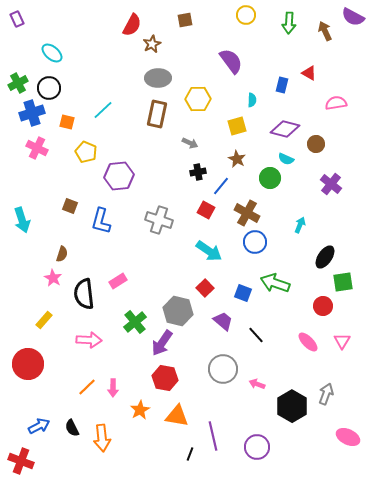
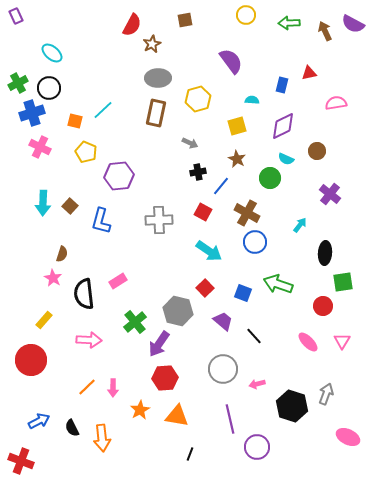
purple semicircle at (353, 17): moved 7 px down
purple rectangle at (17, 19): moved 1 px left, 3 px up
green arrow at (289, 23): rotated 85 degrees clockwise
red triangle at (309, 73): rotated 42 degrees counterclockwise
yellow hexagon at (198, 99): rotated 15 degrees counterclockwise
cyan semicircle at (252, 100): rotated 88 degrees counterclockwise
brown rectangle at (157, 114): moved 1 px left, 1 px up
orange square at (67, 122): moved 8 px right, 1 px up
purple diamond at (285, 129): moved 2 px left, 3 px up; rotated 40 degrees counterclockwise
brown circle at (316, 144): moved 1 px right, 7 px down
pink cross at (37, 148): moved 3 px right, 1 px up
purple cross at (331, 184): moved 1 px left, 10 px down
brown square at (70, 206): rotated 21 degrees clockwise
red square at (206, 210): moved 3 px left, 2 px down
cyan arrow at (22, 220): moved 21 px right, 17 px up; rotated 20 degrees clockwise
gray cross at (159, 220): rotated 20 degrees counterclockwise
cyan arrow at (300, 225): rotated 14 degrees clockwise
black ellipse at (325, 257): moved 4 px up; rotated 30 degrees counterclockwise
green arrow at (275, 283): moved 3 px right, 1 px down
black line at (256, 335): moved 2 px left, 1 px down
purple arrow at (162, 343): moved 3 px left, 1 px down
red circle at (28, 364): moved 3 px right, 4 px up
red hexagon at (165, 378): rotated 15 degrees counterclockwise
pink arrow at (257, 384): rotated 35 degrees counterclockwise
black hexagon at (292, 406): rotated 12 degrees counterclockwise
blue arrow at (39, 426): moved 5 px up
purple line at (213, 436): moved 17 px right, 17 px up
